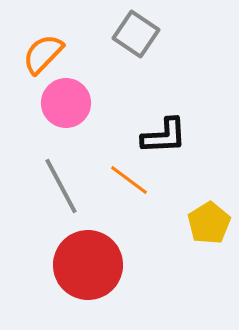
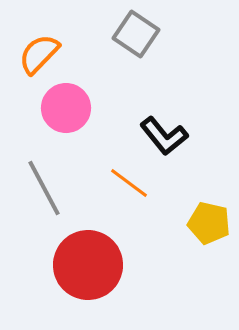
orange semicircle: moved 4 px left
pink circle: moved 5 px down
black L-shape: rotated 54 degrees clockwise
orange line: moved 3 px down
gray line: moved 17 px left, 2 px down
yellow pentagon: rotated 27 degrees counterclockwise
